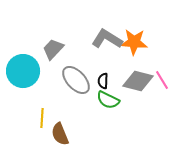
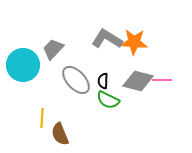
cyan circle: moved 6 px up
pink line: rotated 60 degrees counterclockwise
